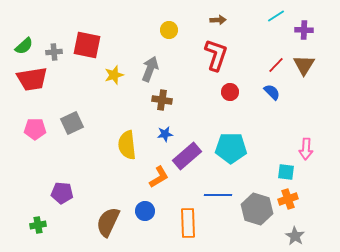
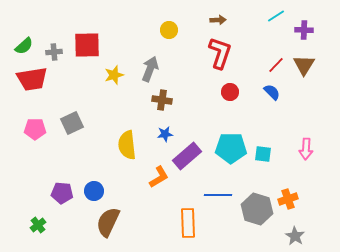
red square: rotated 12 degrees counterclockwise
red L-shape: moved 4 px right, 2 px up
cyan square: moved 23 px left, 18 px up
blue circle: moved 51 px left, 20 px up
green cross: rotated 28 degrees counterclockwise
